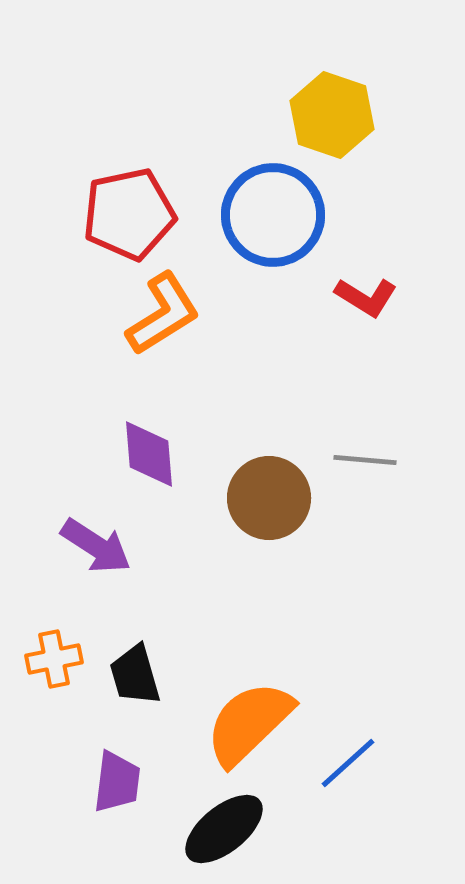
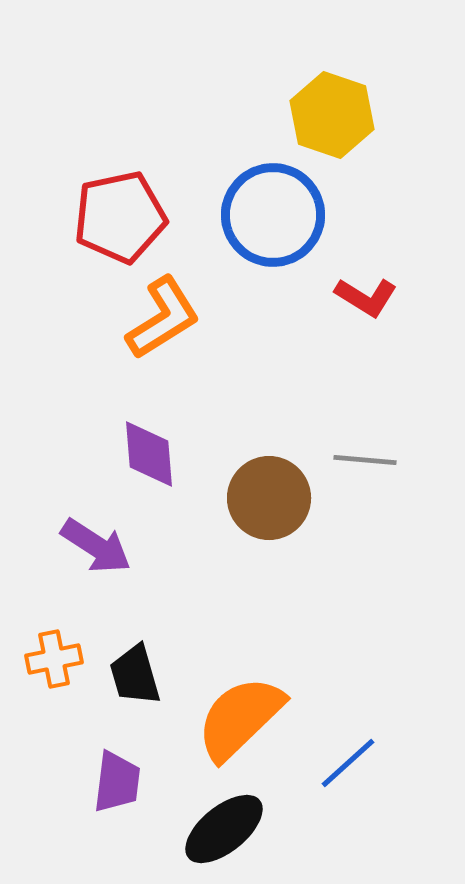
red pentagon: moved 9 px left, 3 px down
orange L-shape: moved 4 px down
orange semicircle: moved 9 px left, 5 px up
